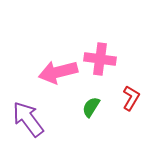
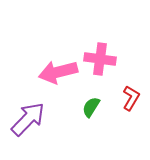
purple arrow: rotated 81 degrees clockwise
